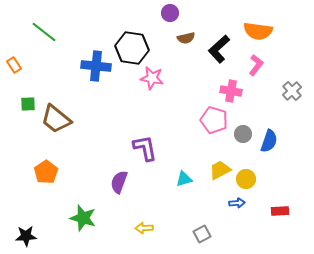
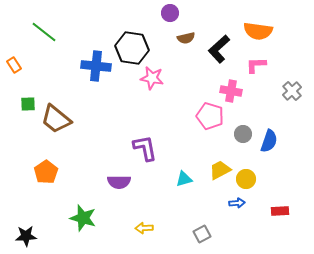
pink L-shape: rotated 130 degrees counterclockwise
pink pentagon: moved 4 px left, 4 px up
purple semicircle: rotated 110 degrees counterclockwise
